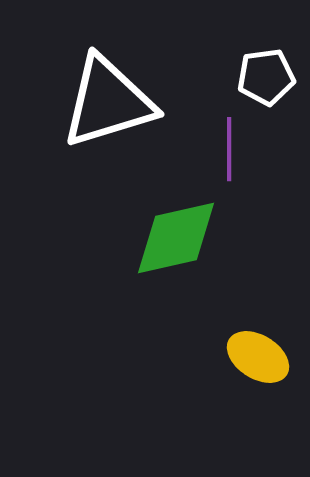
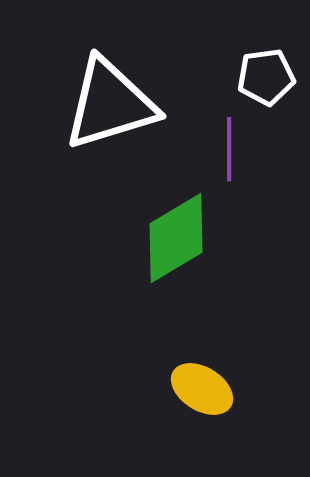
white triangle: moved 2 px right, 2 px down
green diamond: rotated 18 degrees counterclockwise
yellow ellipse: moved 56 px left, 32 px down
